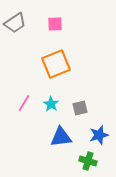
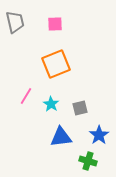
gray trapezoid: moved 1 px up; rotated 70 degrees counterclockwise
pink line: moved 2 px right, 7 px up
blue star: rotated 18 degrees counterclockwise
